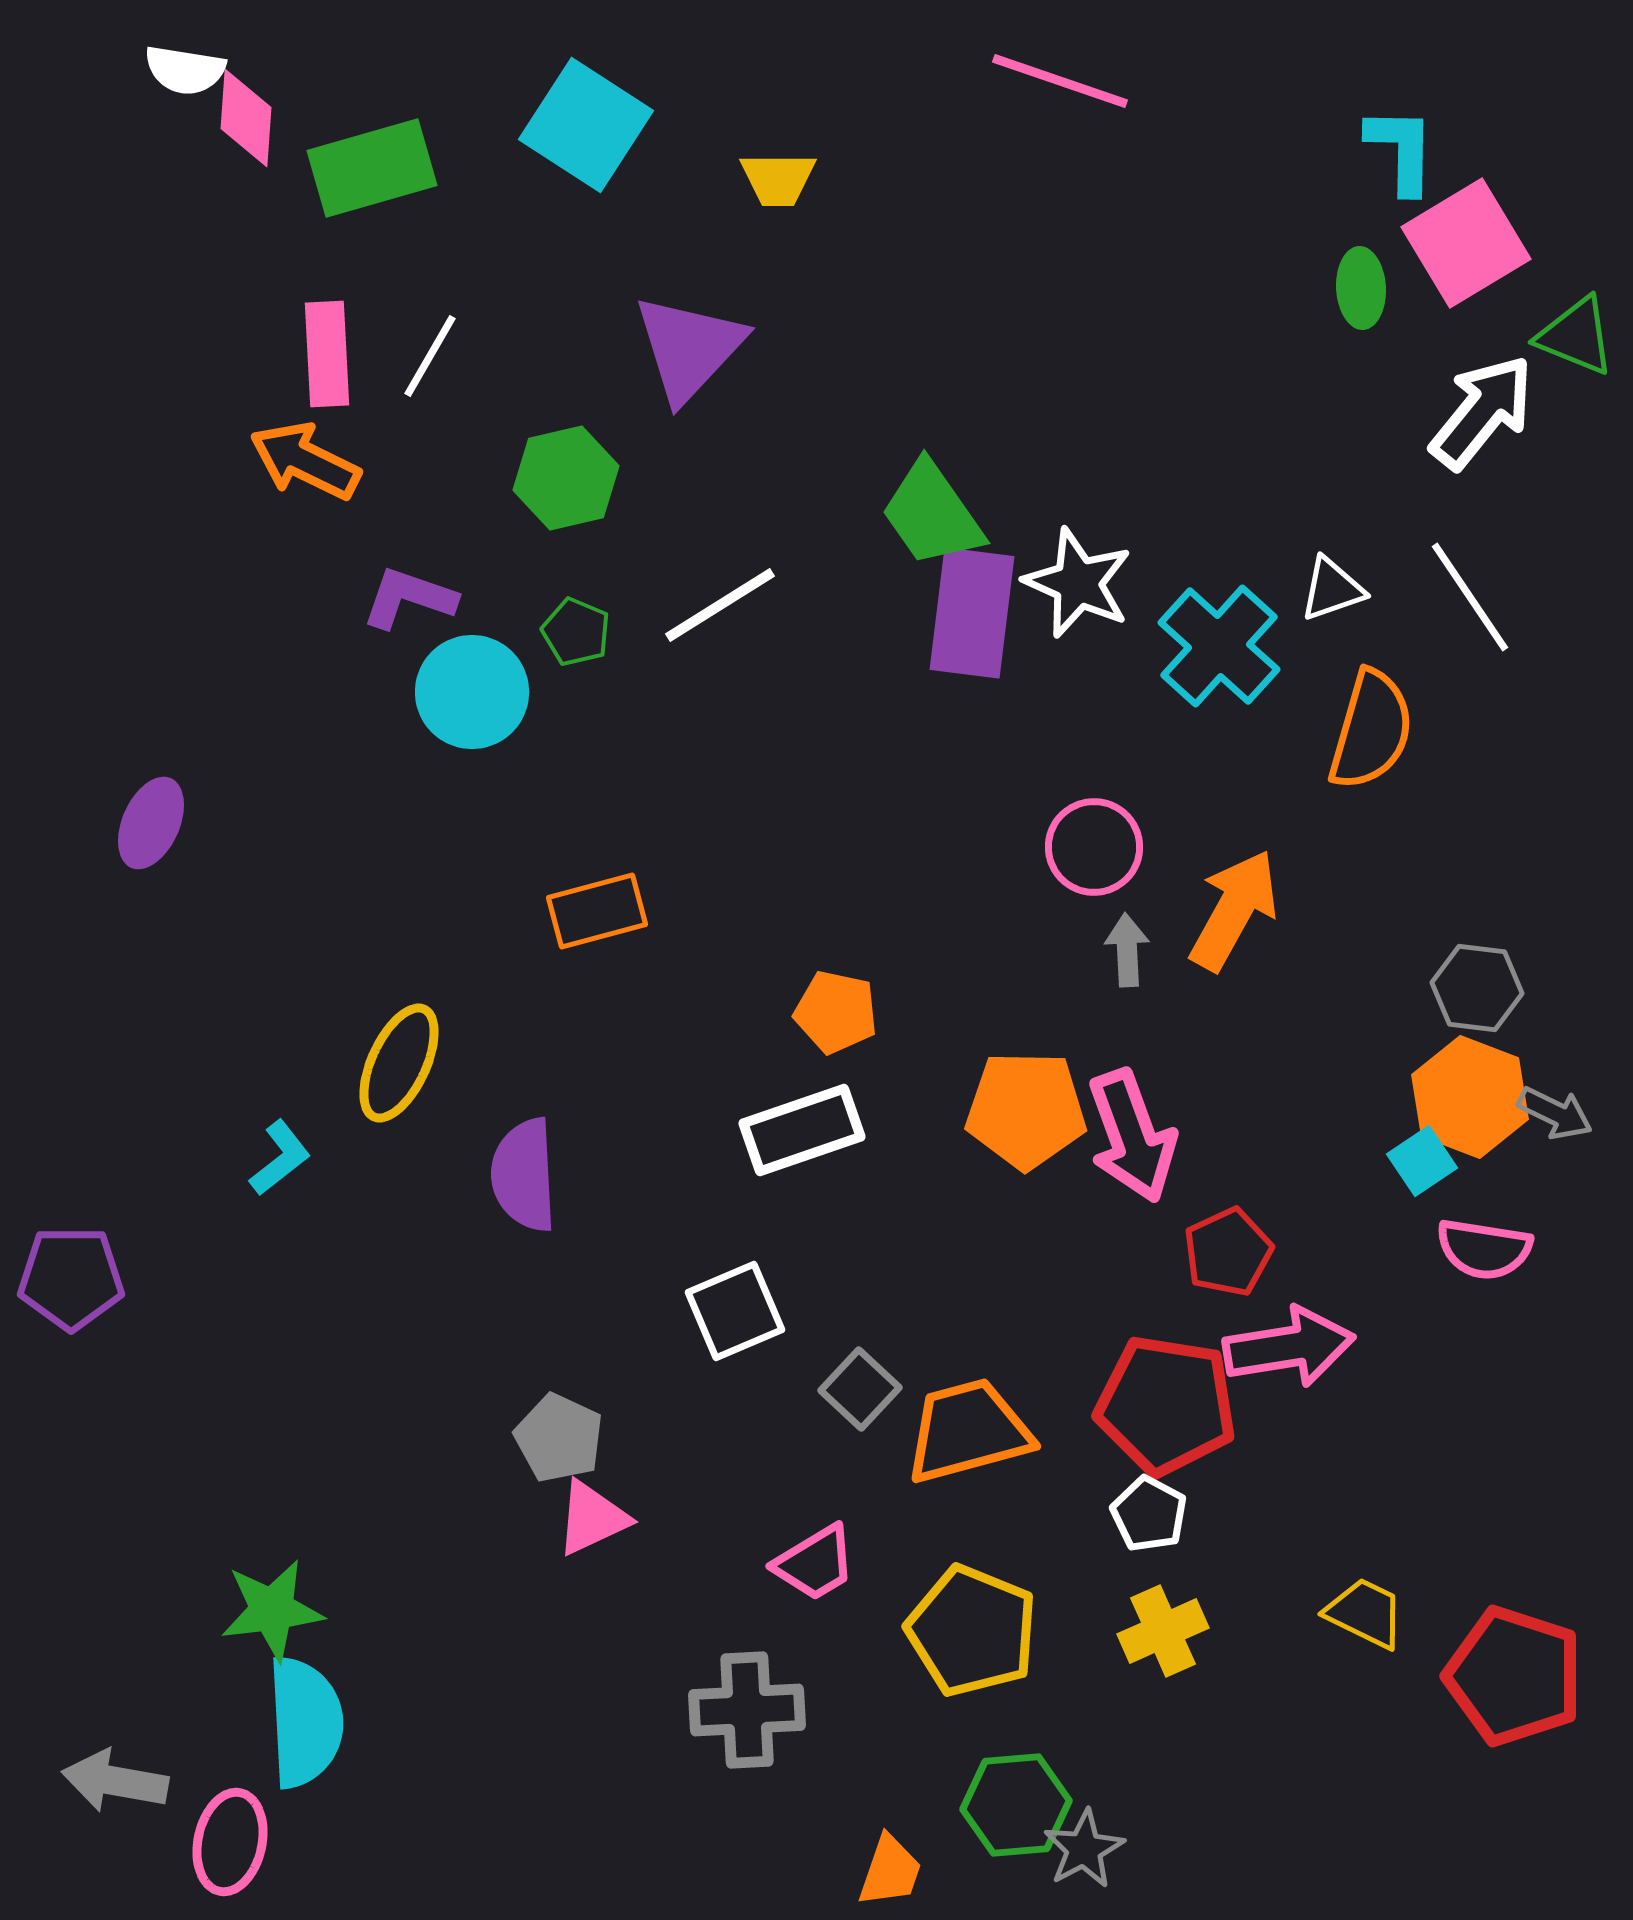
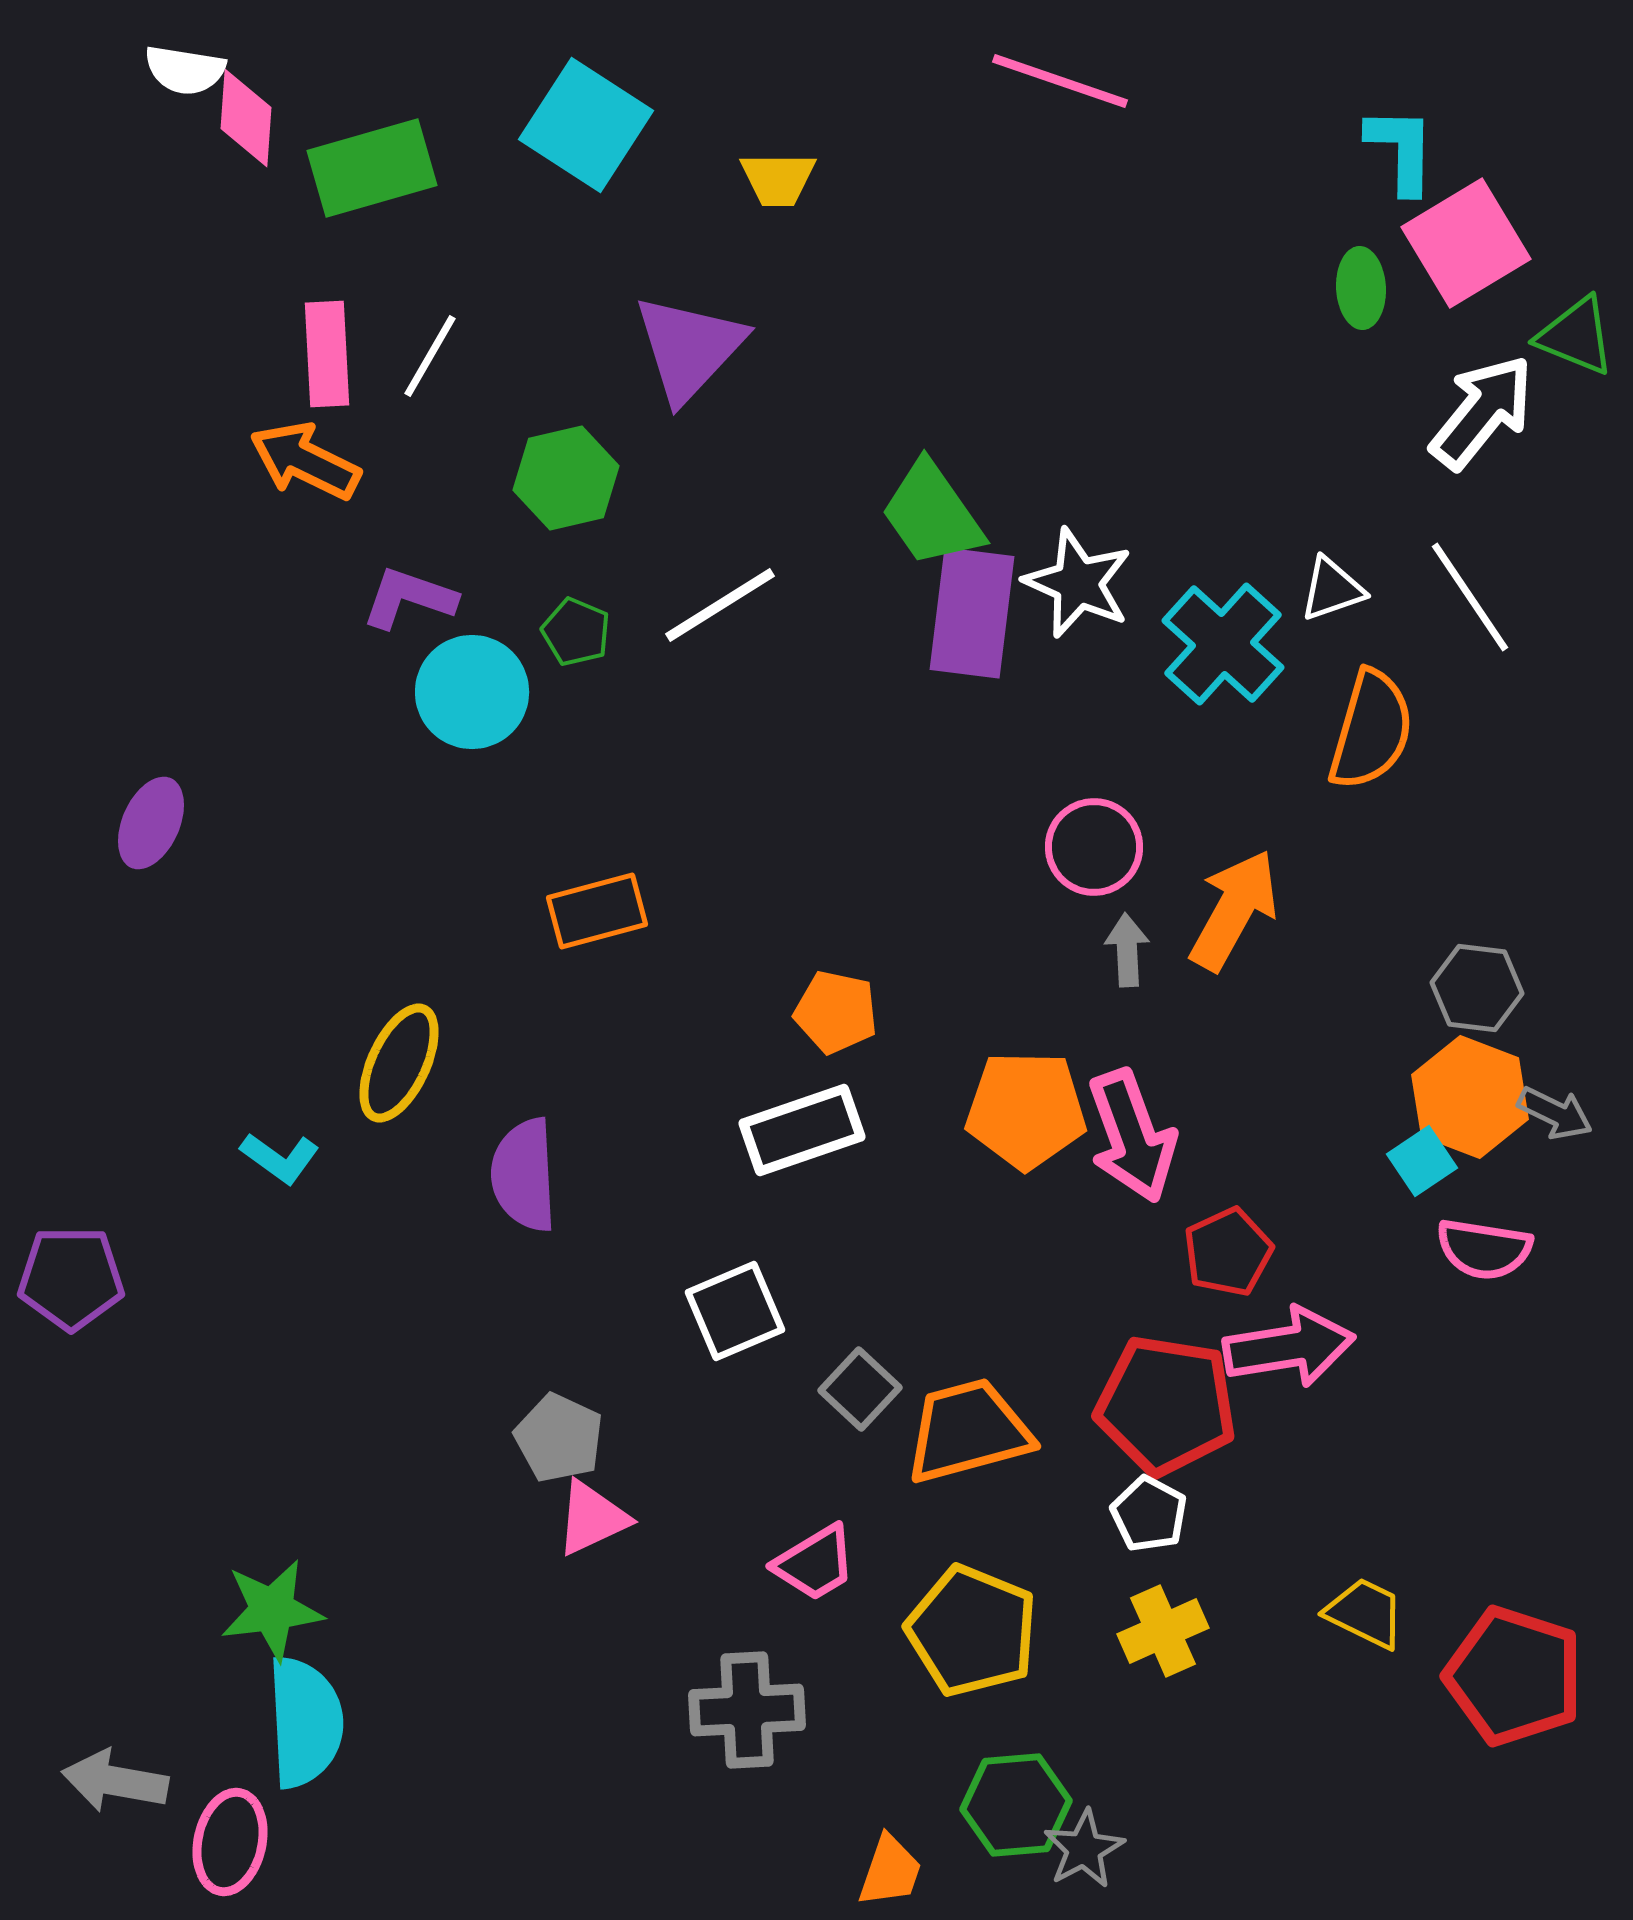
cyan cross at (1219, 646): moved 4 px right, 2 px up
cyan L-shape at (280, 1158): rotated 74 degrees clockwise
